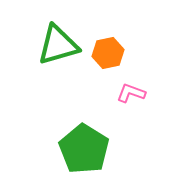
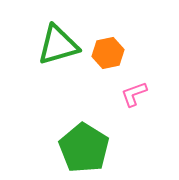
pink L-shape: moved 3 px right, 1 px down; rotated 40 degrees counterclockwise
green pentagon: moved 1 px up
